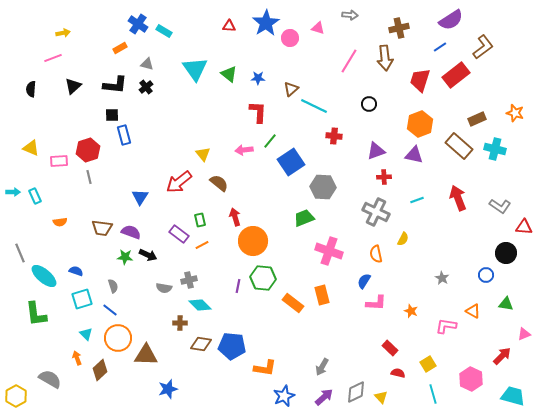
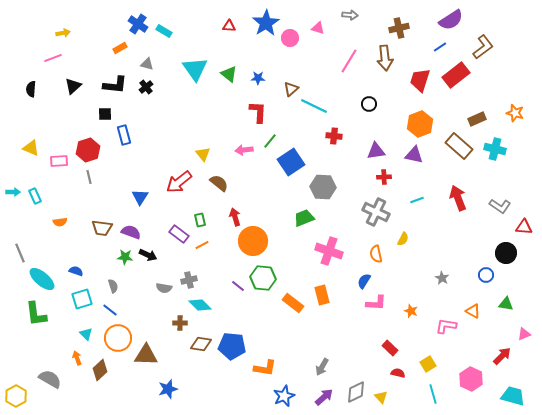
black square at (112, 115): moved 7 px left, 1 px up
purple triangle at (376, 151): rotated 12 degrees clockwise
cyan ellipse at (44, 276): moved 2 px left, 3 px down
purple line at (238, 286): rotated 64 degrees counterclockwise
